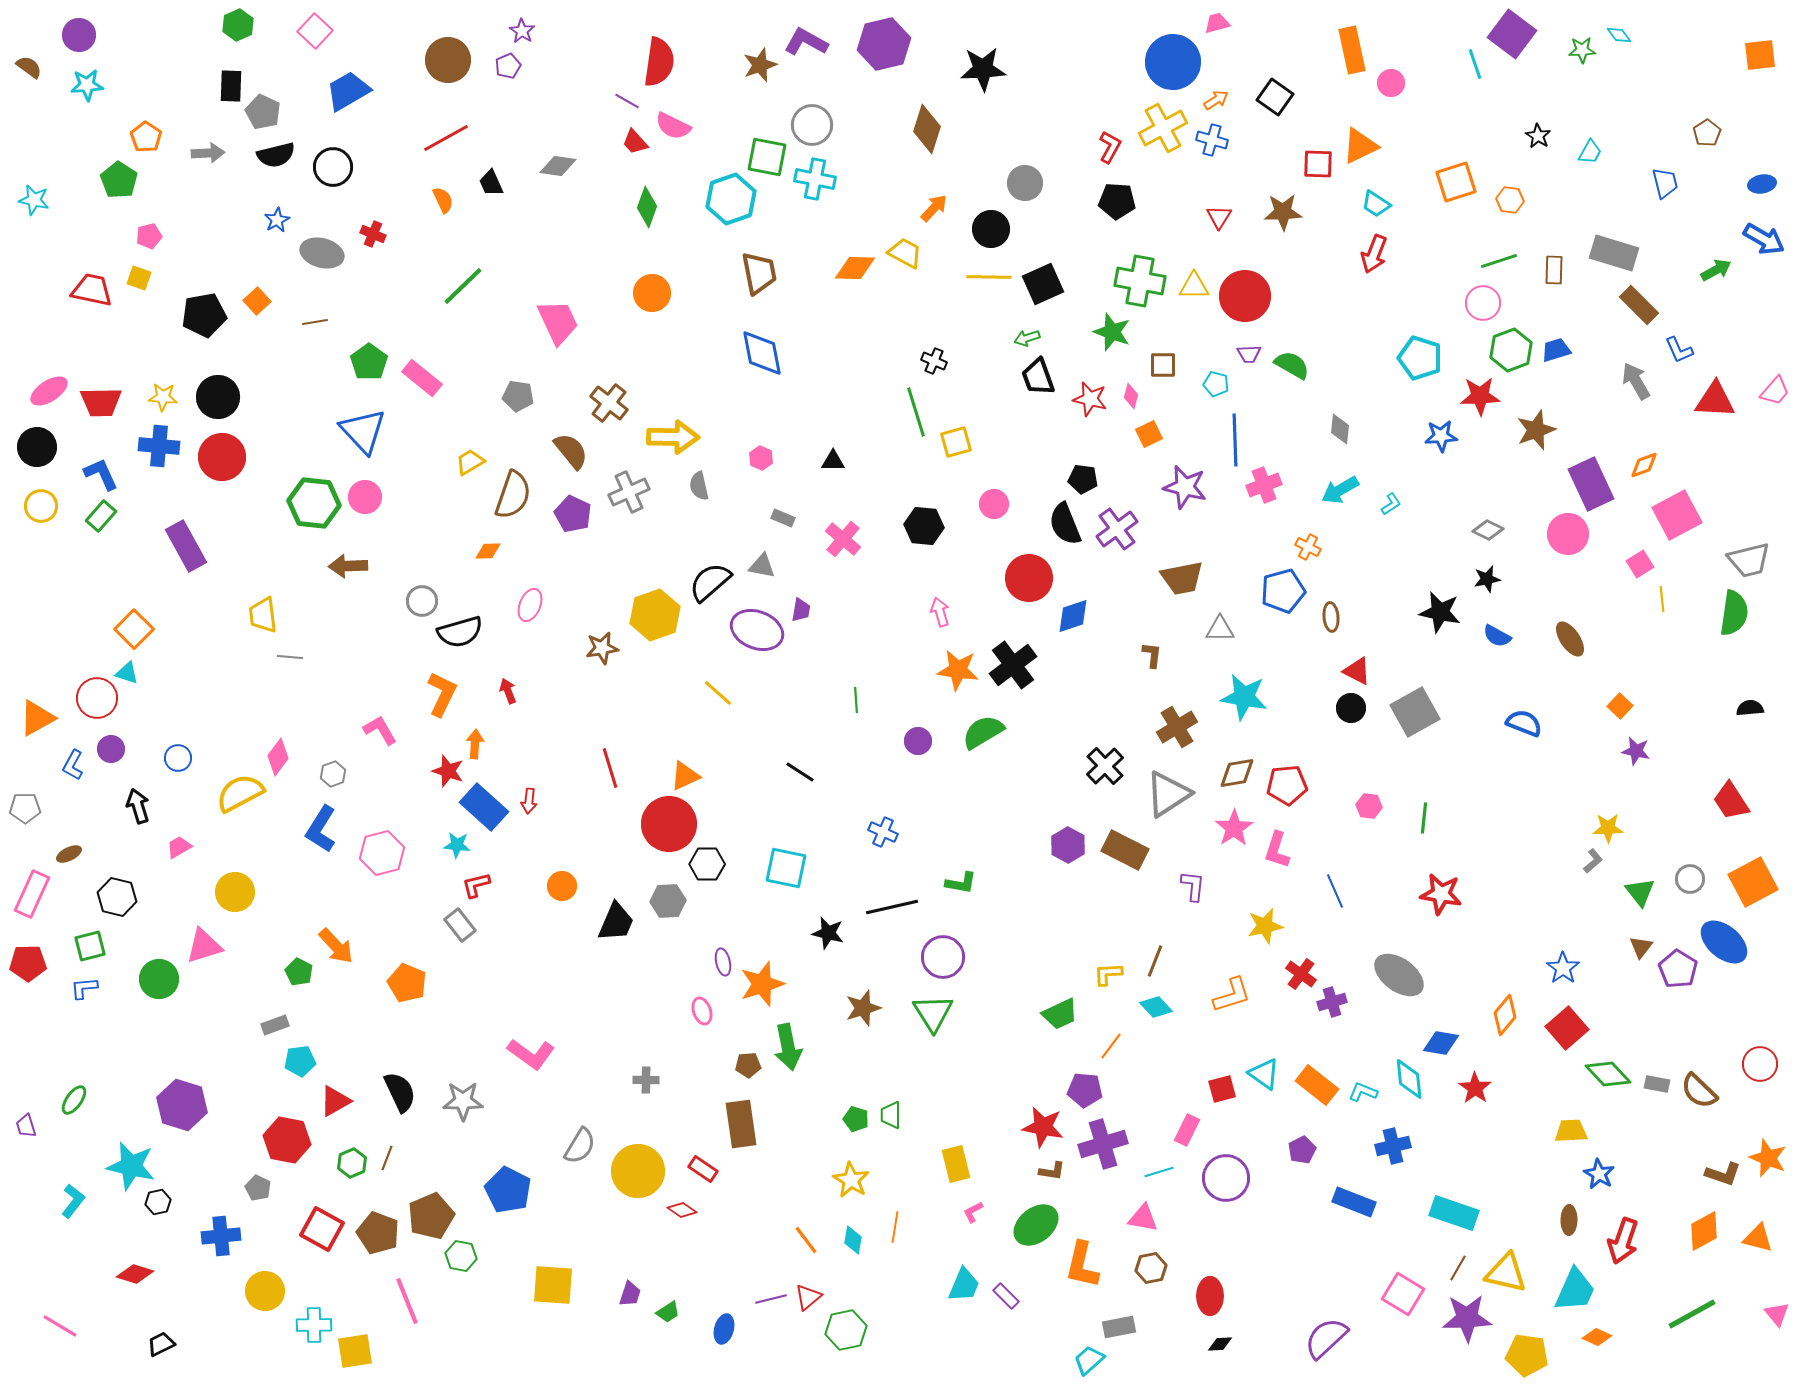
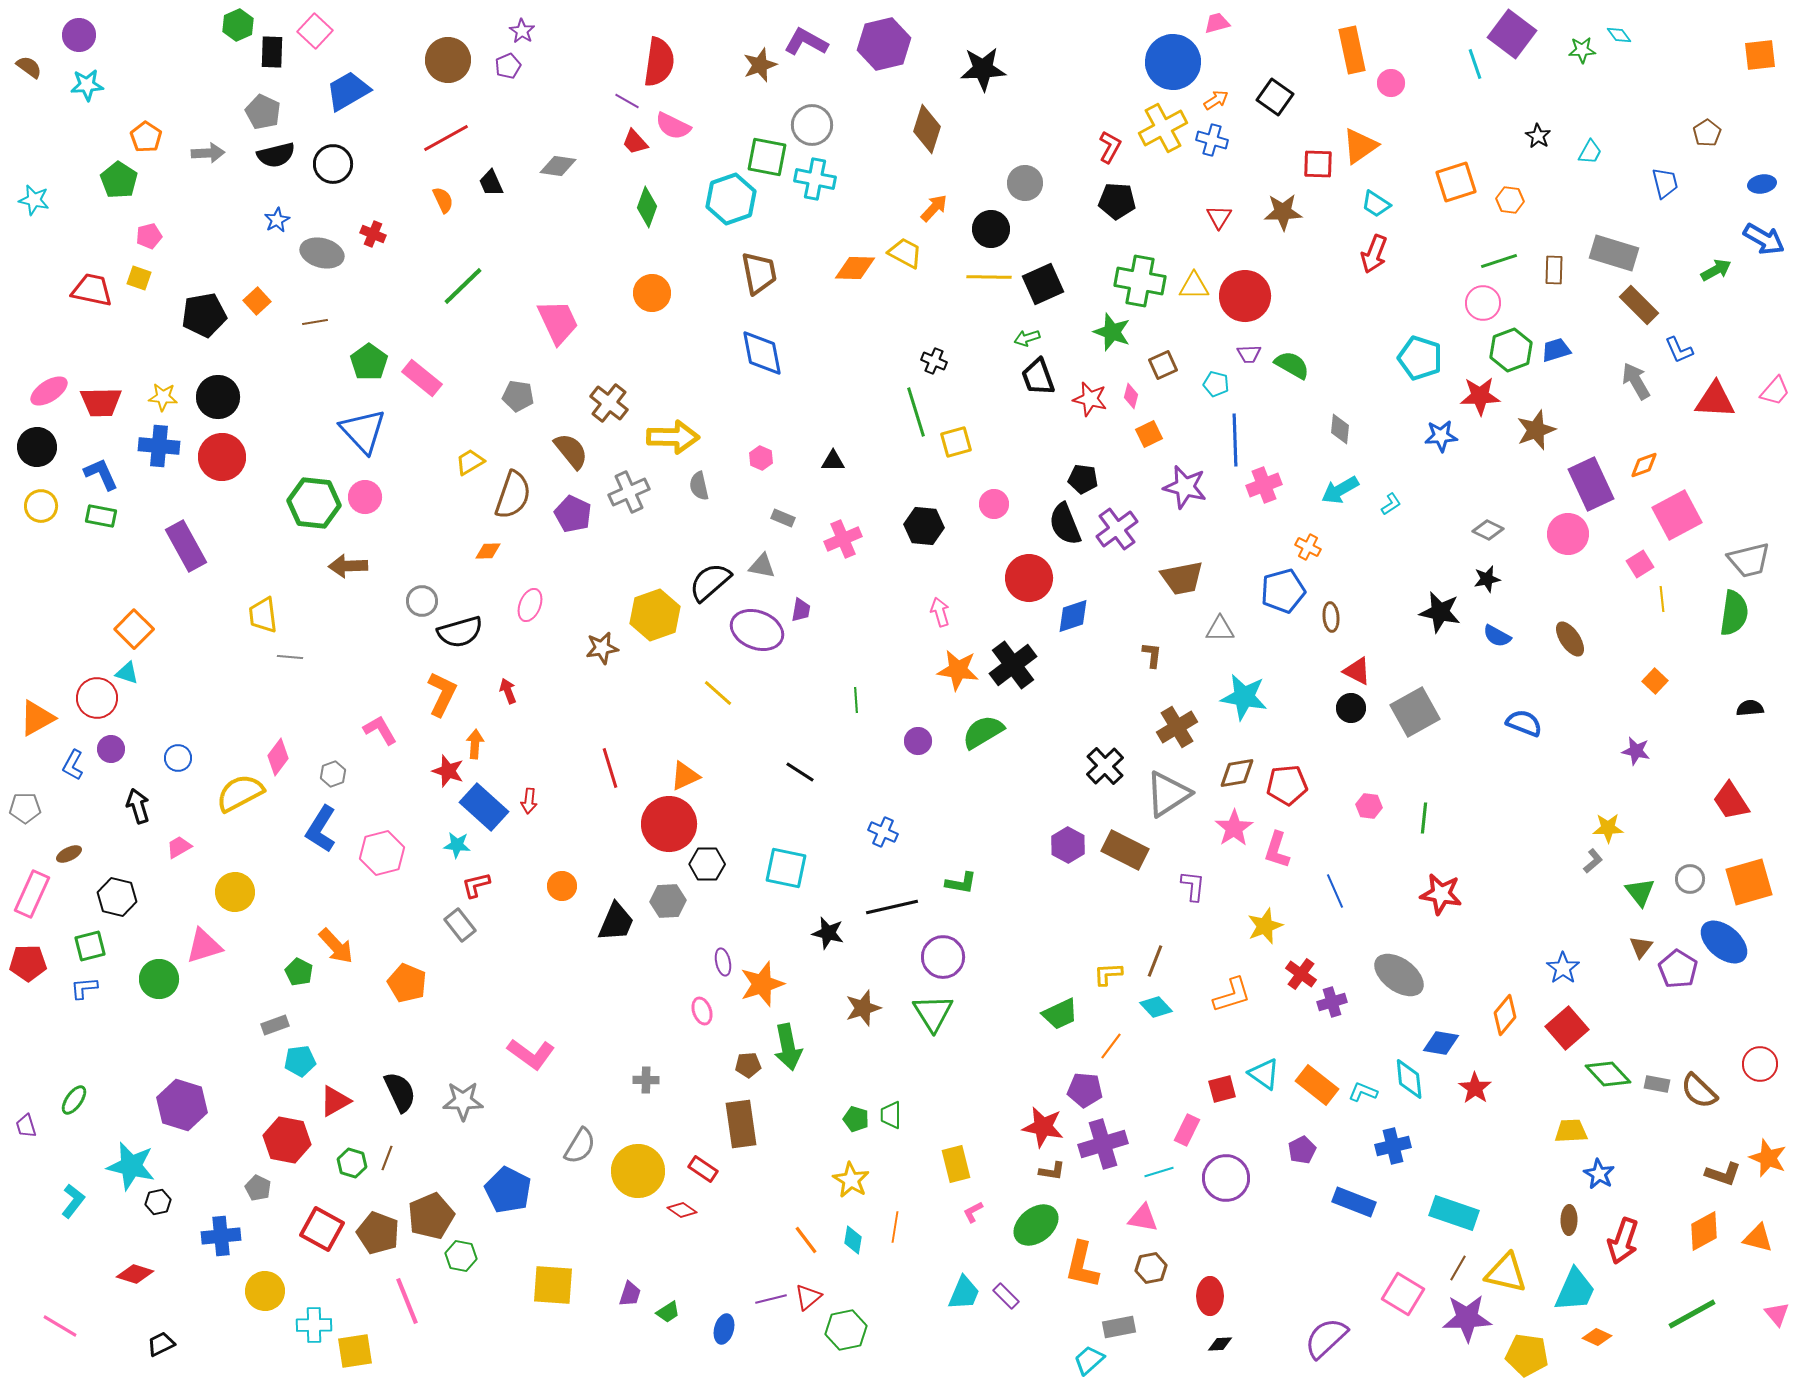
black rectangle at (231, 86): moved 41 px right, 34 px up
orange triangle at (1360, 146): rotated 9 degrees counterclockwise
black circle at (333, 167): moved 3 px up
brown square at (1163, 365): rotated 24 degrees counterclockwise
green rectangle at (101, 516): rotated 60 degrees clockwise
pink cross at (843, 539): rotated 27 degrees clockwise
orange square at (1620, 706): moved 35 px right, 25 px up
orange square at (1753, 882): moved 4 px left; rotated 12 degrees clockwise
yellow star at (1265, 926): rotated 9 degrees counterclockwise
green hexagon at (352, 1163): rotated 20 degrees counterclockwise
cyan trapezoid at (964, 1285): moved 8 px down
